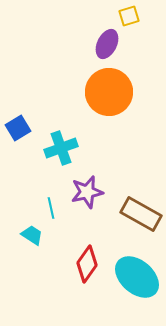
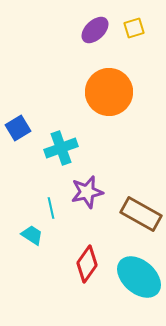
yellow square: moved 5 px right, 12 px down
purple ellipse: moved 12 px left, 14 px up; rotated 20 degrees clockwise
cyan ellipse: moved 2 px right
